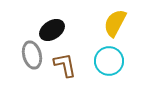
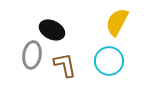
yellow semicircle: moved 2 px right, 1 px up
black ellipse: rotated 60 degrees clockwise
gray ellipse: rotated 24 degrees clockwise
